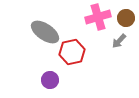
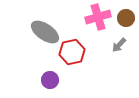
gray arrow: moved 4 px down
